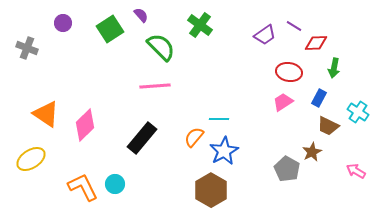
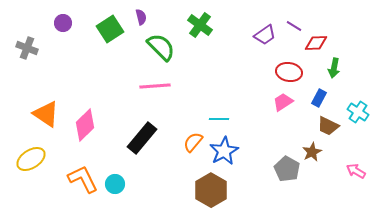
purple semicircle: moved 2 px down; rotated 28 degrees clockwise
orange semicircle: moved 1 px left, 5 px down
orange L-shape: moved 8 px up
